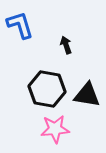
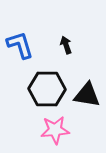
blue L-shape: moved 20 px down
black hexagon: rotated 9 degrees counterclockwise
pink star: moved 1 px down
